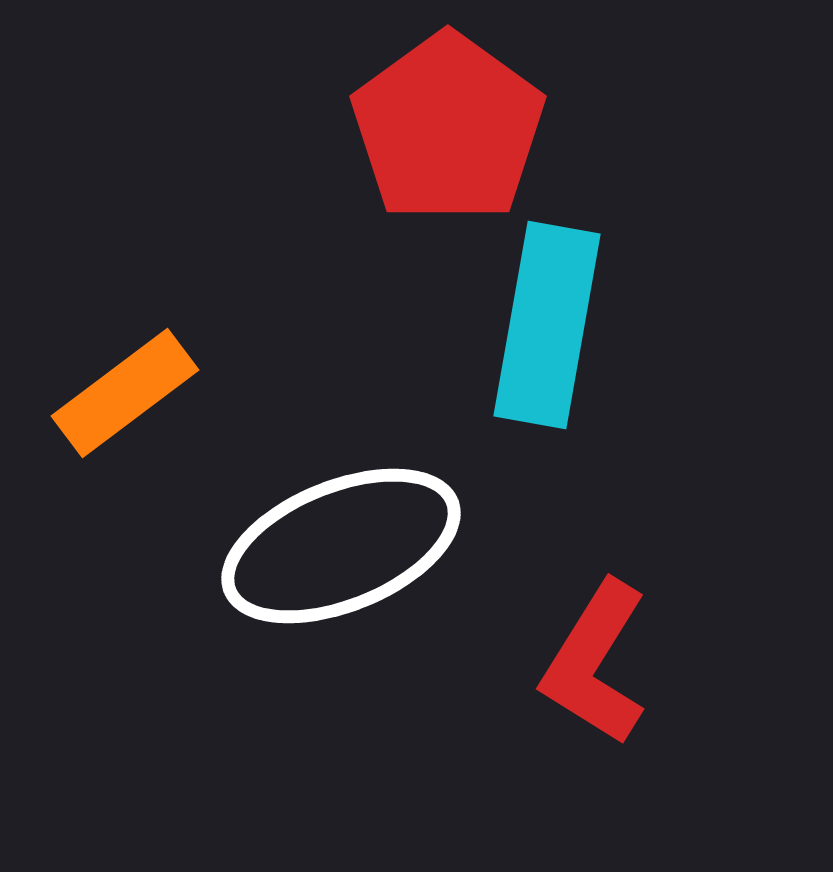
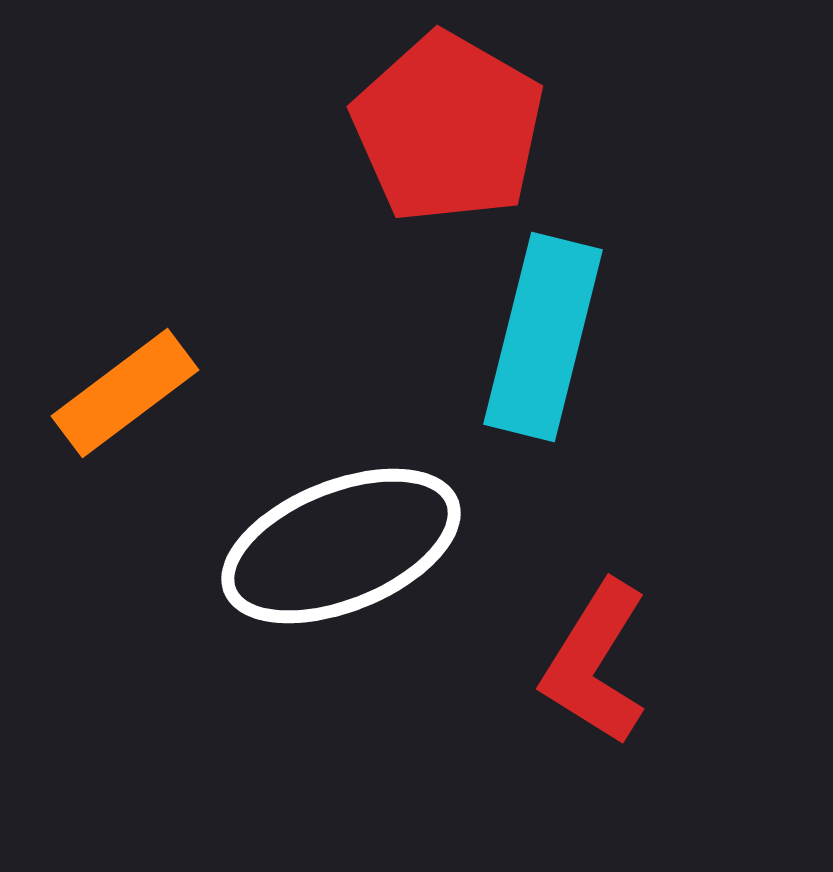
red pentagon: rotated 6 degrees counterclockwise
cyan rectangle: moved 4 px left, 12 px down; rotated 4 degrees clockwise
